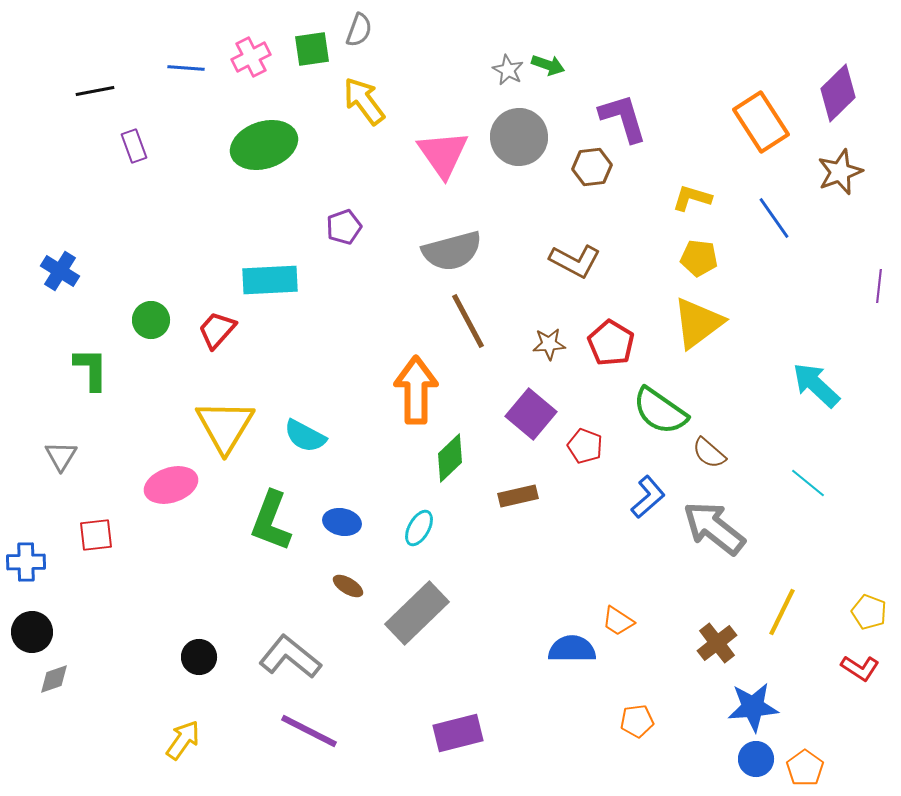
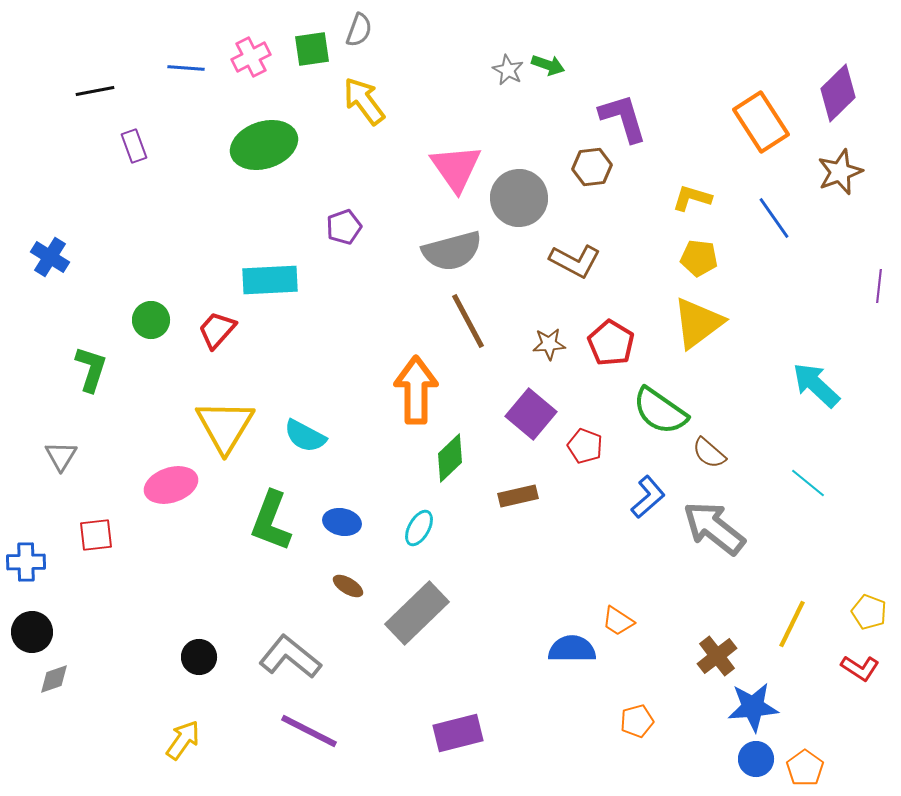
gray circle at (519, 137): moved 61 px down
pink triangle at (443, 154): moved 13 px right, 14 px down
blue cross at (60, 271): moved 10 px left, 14 px up
green L-shape at (91, 369): rotated 18 degrees clockwise
yellow line at (782, 612): moved 10 px right, 12 px down
brown cross at (717, 643): moved 13 px down
orange pentagon at (637, 721): rotated 8 degrees counterclockwise
